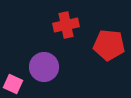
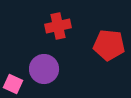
red cross: moved 8 px left, 1 px down
purple circle: moved 2 px down
